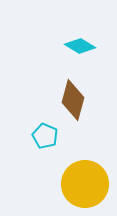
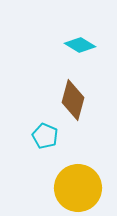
cyan diamond: moved 1 px up
yellow circle: moved 7 px left, 4 px down
